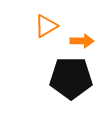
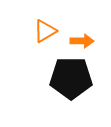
orange triangle: moved 1 px left, 5 px down
